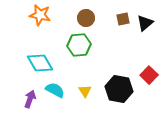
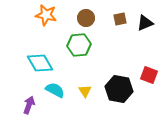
orange star: moved 6 px right
brown square: moved 3 px left
black triangle: rotated 18 degrees clockwise
red square: rotated 24 degrees counterclockwise
purple arrow: moved 1 px left, 6 px down
